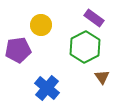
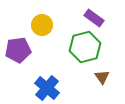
yellow circle: moved 1 px right
green hexagon: rotated 12 degrees clockwise
